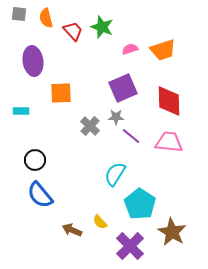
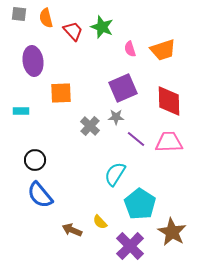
pink semicircle: rotated 91 degrees counterclockwise
purple line: moved 5 px right, 3 px down
pink trapezoid: rotated 8 degrees counterclockwise
